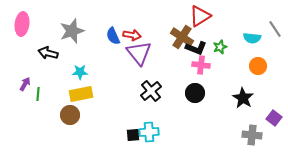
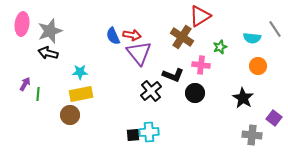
gray star: moved 22 px left
black L-shape: moved 23 px left, 27 px down
